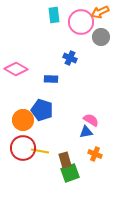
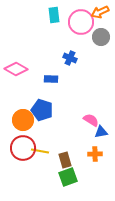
blue triangle: moved 15 px right
orange cross: rotated 24 degrees counterclockwise
green square: moved 2 px left, 4 px down
